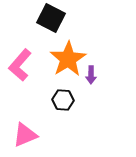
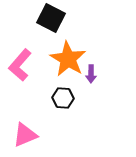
orange star: rotated 9 degrees counterclockwise
purple arrow: moved 1 px up
black hexagon: moved 2 px up
